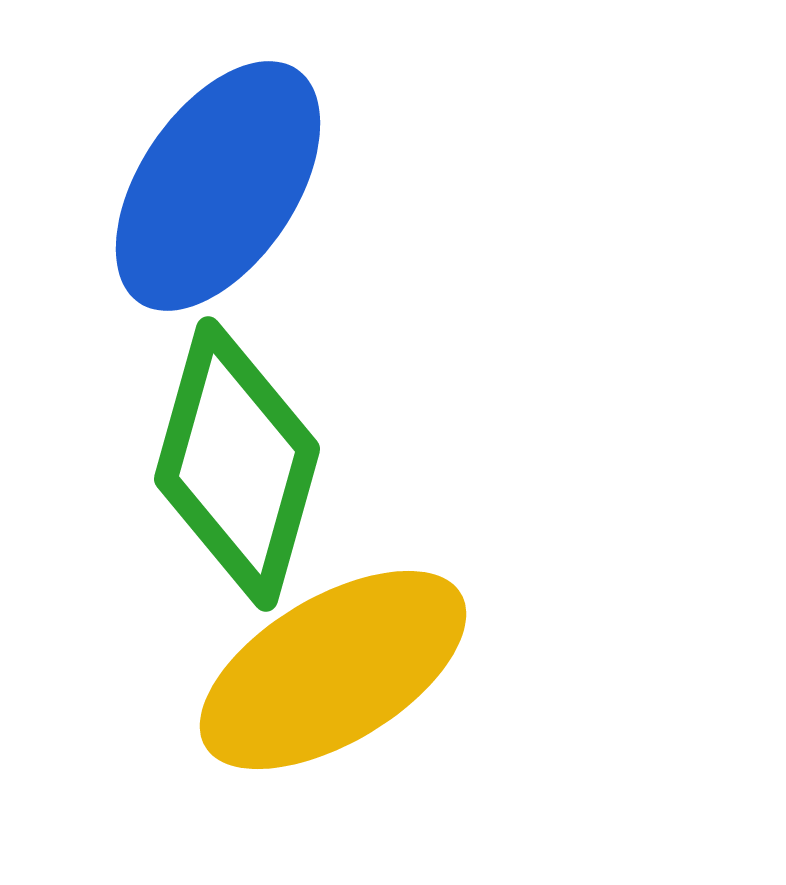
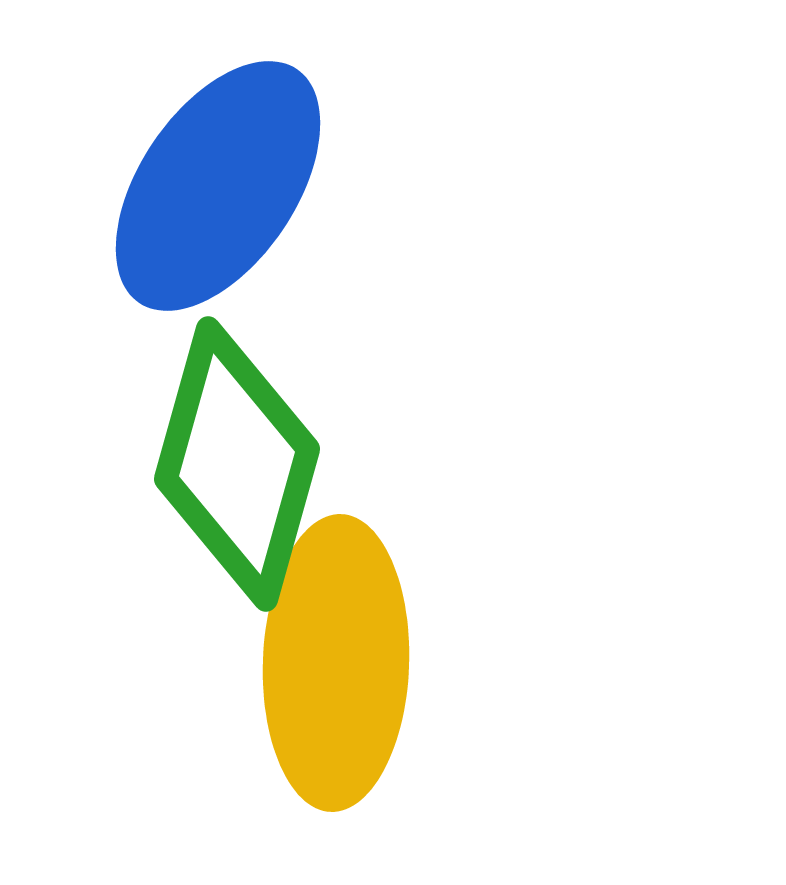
yellow ellipse: moved 3 px right, 7 px up; rotated 57 degrees counterclockwise
